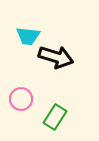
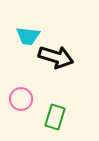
green rectangle: rotated 15 degrees counterclockwise
